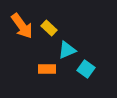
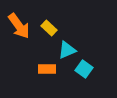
orange arrow: moved 3 px left
cyan square: moved 2 px left
